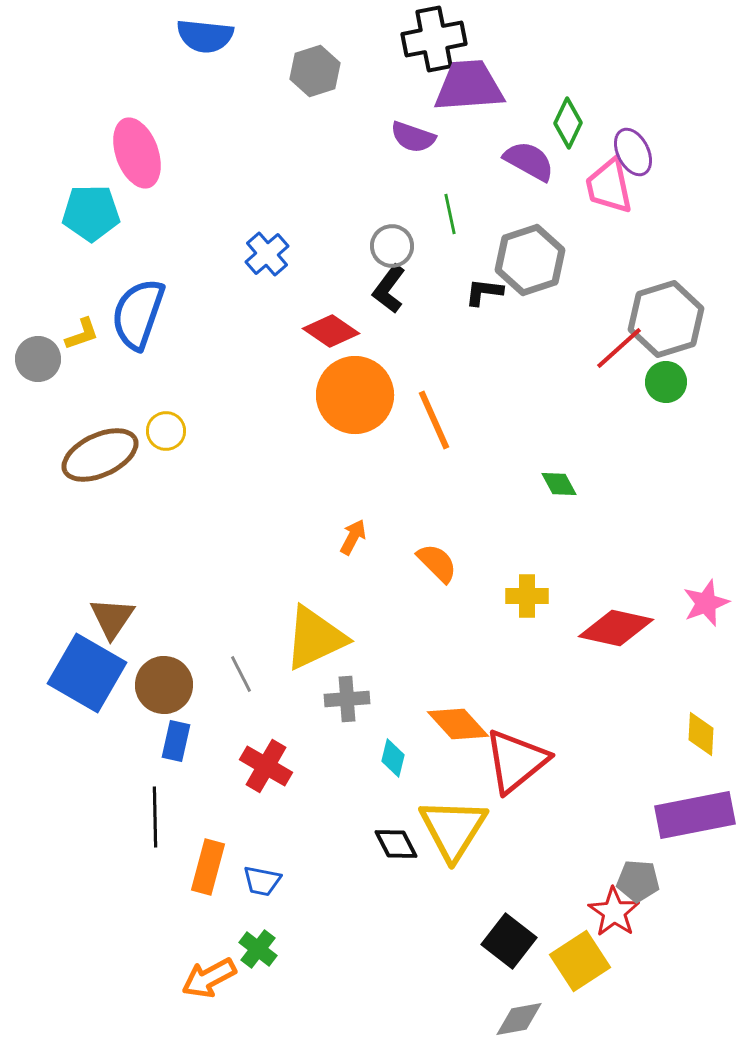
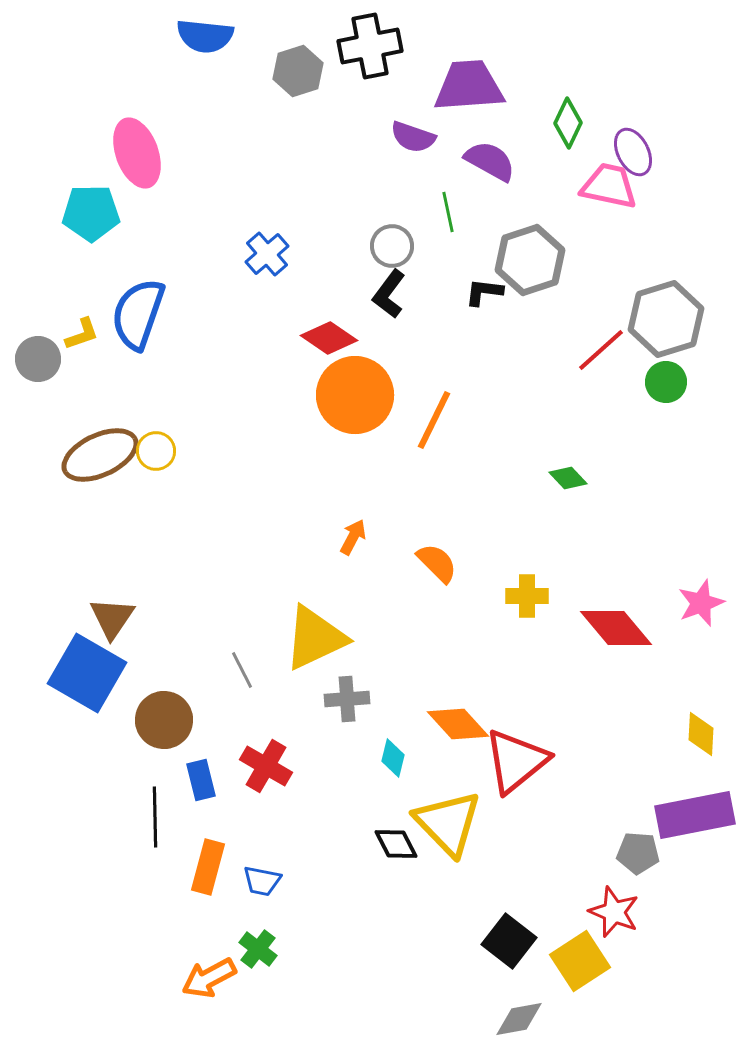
black cross at (434, 39): moved 64 px left, 7 px down
gray hexagon at (315, 71): moved 17 px left
purple semicircle at (529, 161): moved 39 px left
pink trapezoid at (609, 186): rotated 114 degrees clockwise
green line at (450, 214): moved 2 px left, 2 px up
black L-shape at (389, 289): moved 5 px down
red diamond at (331, 331): moved 2 px left, 7 px down
red line at (619, 348): moved 18 px left, 2 px down
orange line at (434, 420): rotated 50 degrees clockwise
yellow circle at (166, 431): moved 10 px left, 20 px down
green diamond at (559, 484): moved 9 px right, 6 px up; rotated 15 degrees counterclockwise
pink star at (706, 603): moved 5 px left
red diamond at (616, 628): rotated 38 degrees clockwise
gray line at (241, 674): moved 1 px right, 4 px up
brown circle at (164, 685): moved 35 px down
blue rectangle at (176, 741): moved 25 px right, 39 px down; rotated 27 degrees counterclockwise
yellow triangle at (453, 829): moved 5 px left, 6 px up; rotated 16 degrees counterclockwise
gray pentagon at (638, 881): moved 28 px up
red star at (614, 912): rotated 12 degrees counterclockwise
